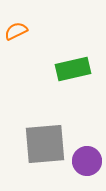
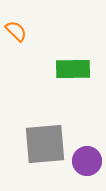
orange semicircle: rotated 70 degrees clockwise
green rectangle: rotated 12 degrees clockwise
